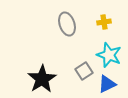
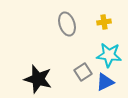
cyan star: rotated 15 degrees counterclockwise
gray square: moved 1 px left, 1 px down
black star: moved 4 px left; rotated 24 degrees counterclockwise
blue triangle: moved 2 px left, 2 px up
